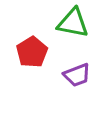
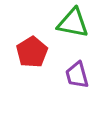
purple trapezoid: rotated 96 degrees clockwise
